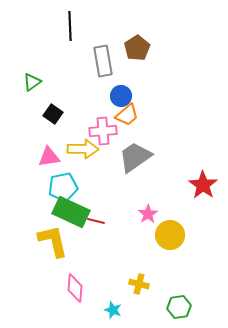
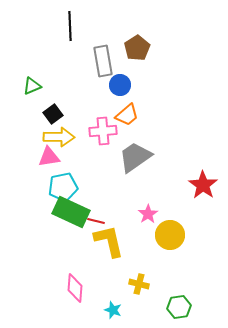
green triangle: moved 4 px down; rotated 12 degrees clockwise
blue circle: moved 1 px left, 11 px up
black square: rotated 18 degrees clockwise
yellow arrow: moved 24 px left, 12 px up
yellow L-shape: moved 56 px right
